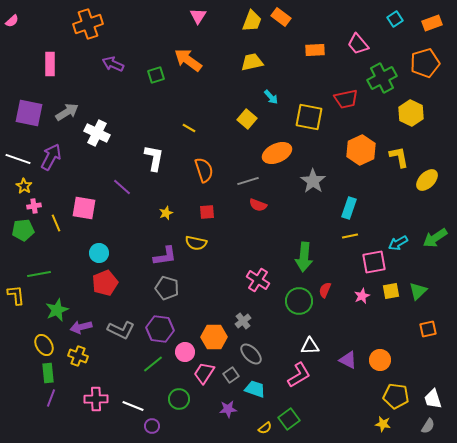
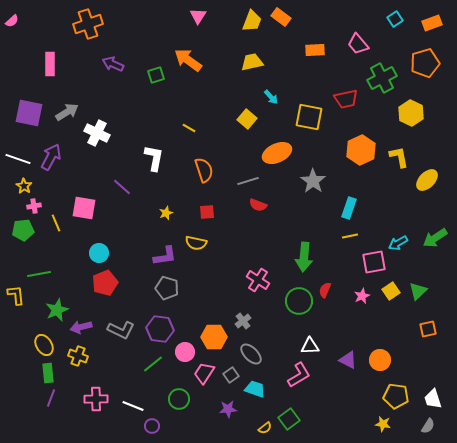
yellow square at (391, 291): rotated 24 degrees counterclockwise
